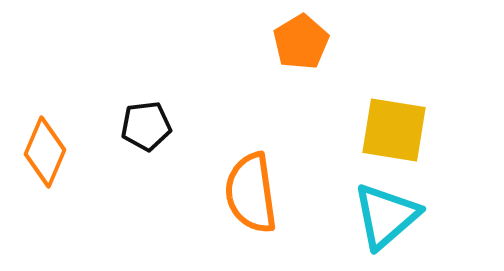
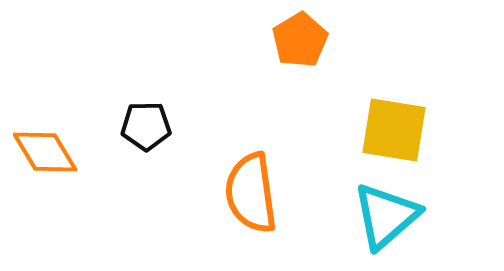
orange pentagon: moved 1 px left, 2 px up
black pentagon: rotated 6 degrees clockwise
orange diamond: rotated 54 degrees counterclockwise
